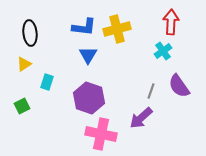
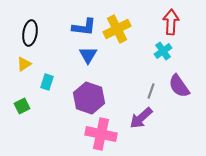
yellow cross: rotated 12 degrees counterclockwise
black ellipse: rotated 15 degrees clockwise
